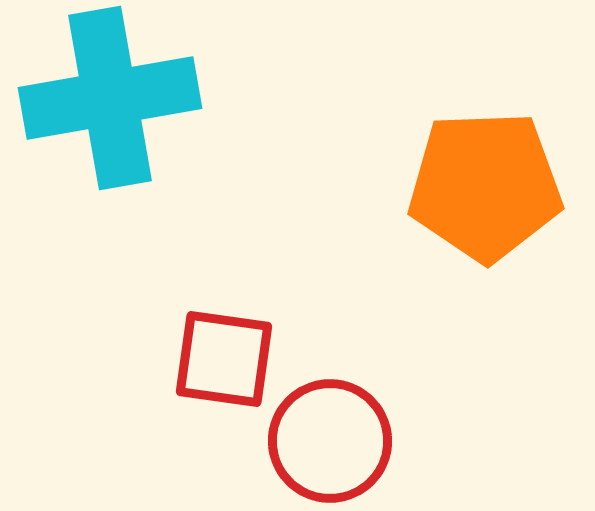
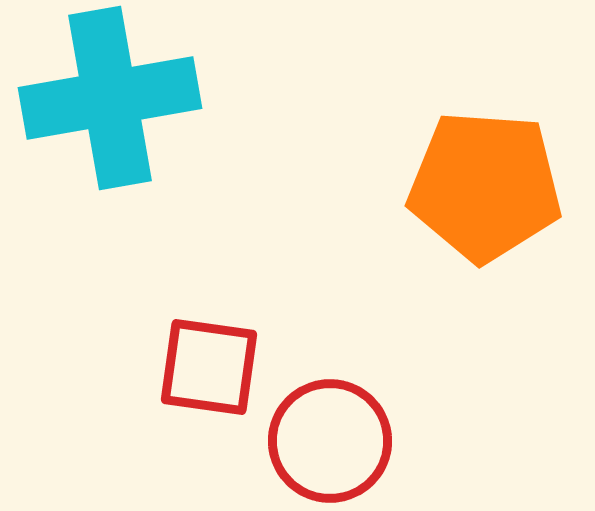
orange pentagon: rotated 6 degrees clockwise
red square: moved 15 px left, 8 px down
